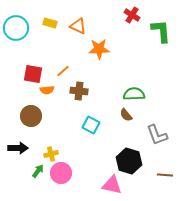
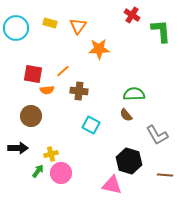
orange triangle: rotated 42 degrees clockwise
gray L-shape: rotated 10 degrees counterclockwise
